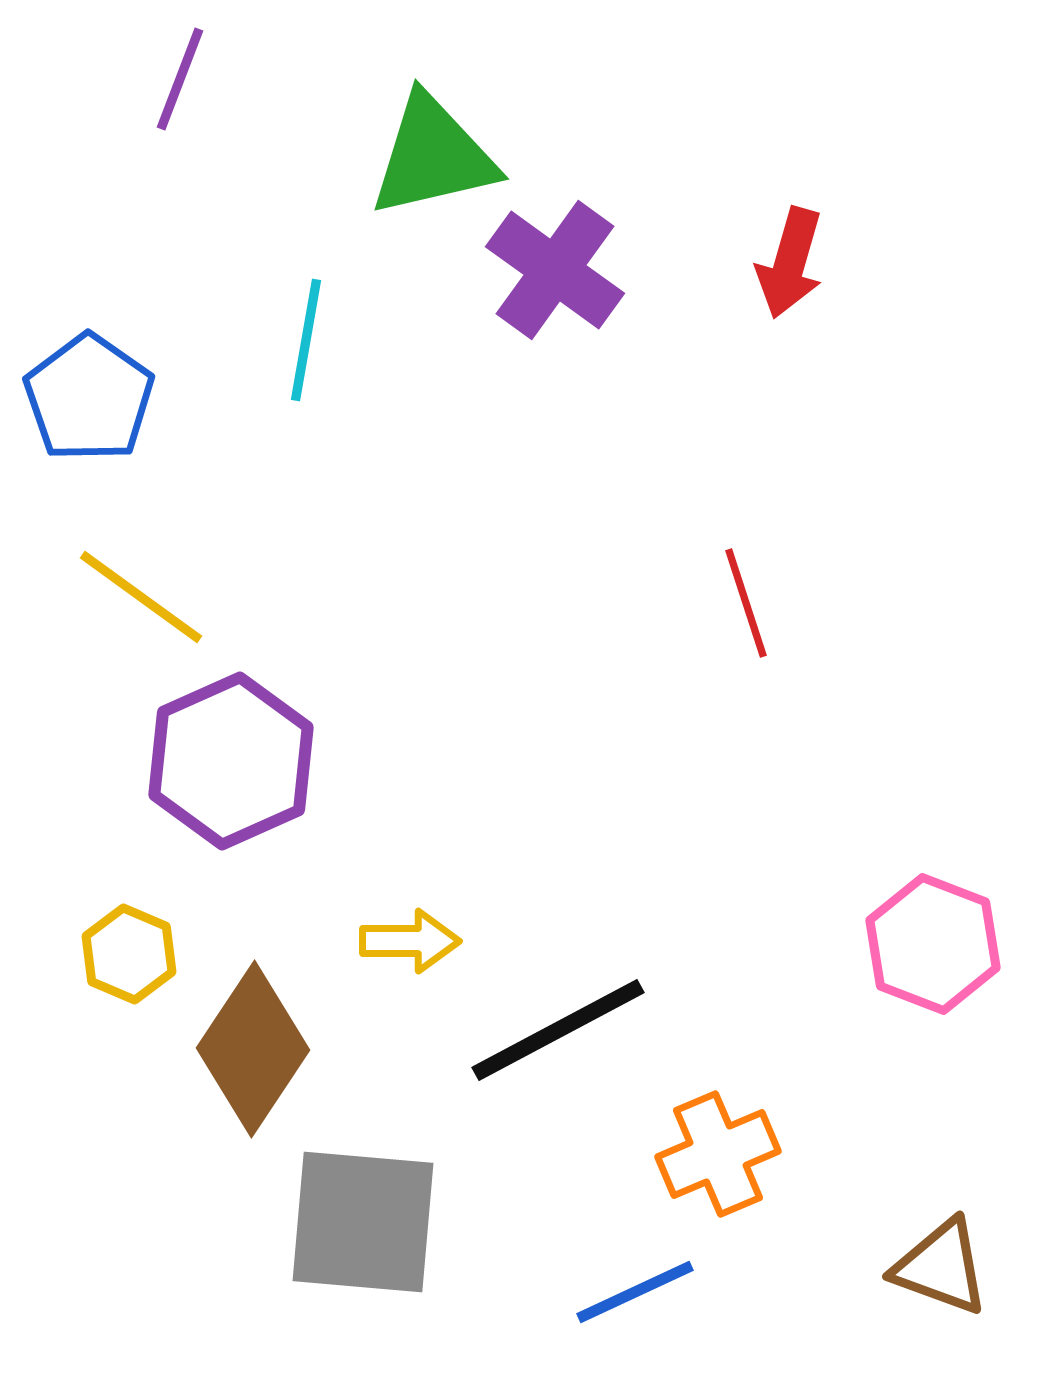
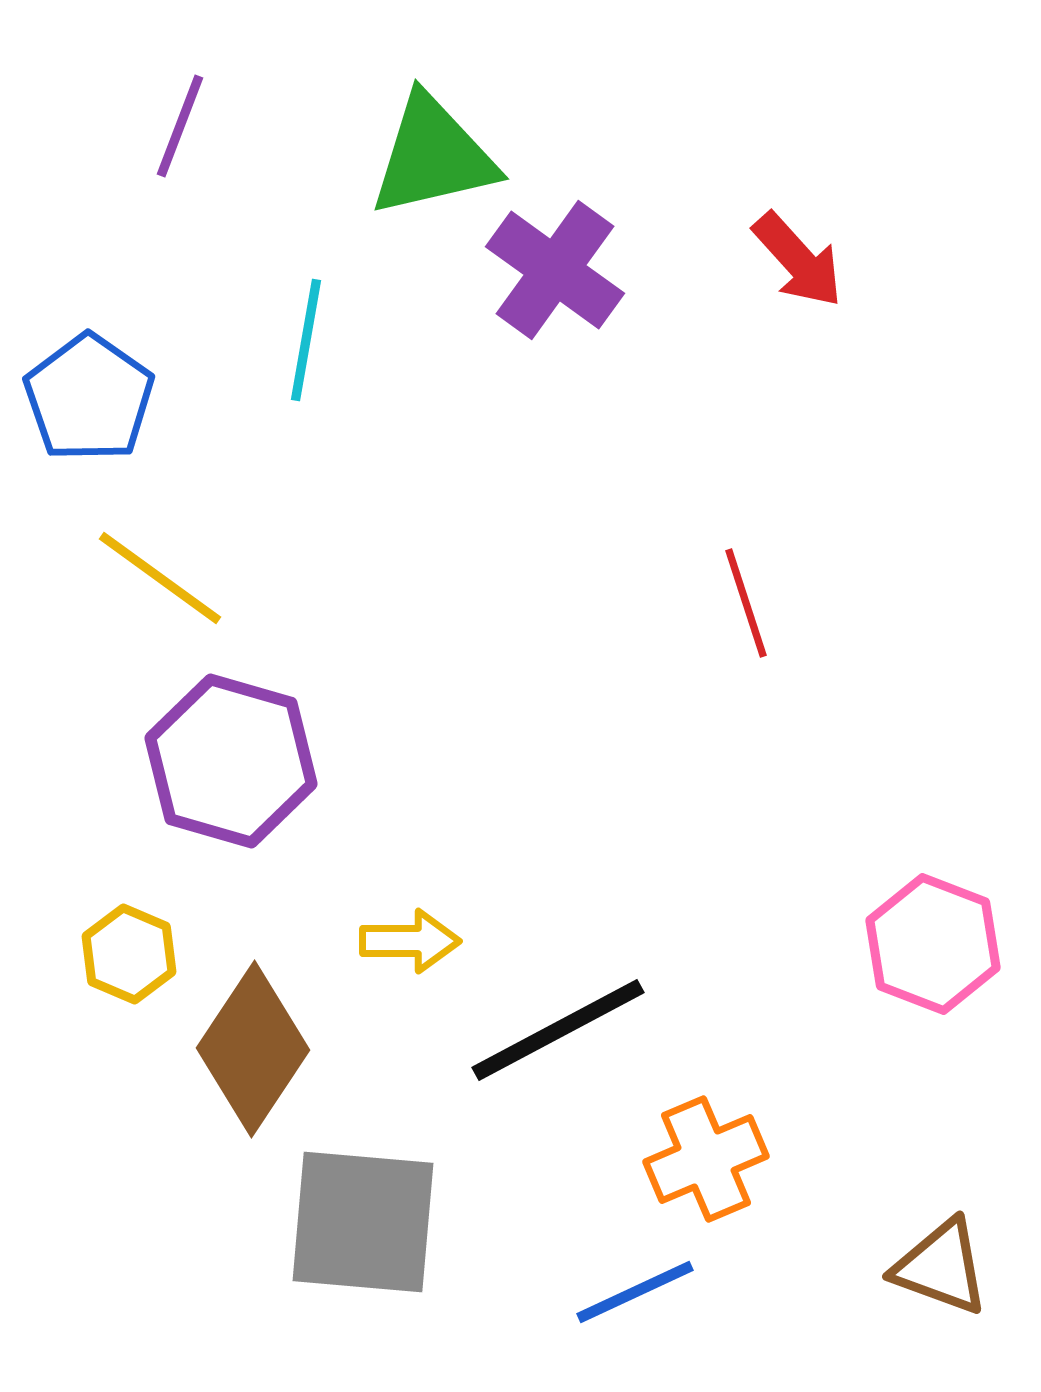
purple line: moved 47 px down
red arrow: moved 8 px right, 3 px up; rotated 58 degrees counterclockwise
yellow line: moved 19 px right, 19 px up
purple hexagon: rotated 20 degrees counterclockwise
orange cross: moved 12 px left, 5 px down
